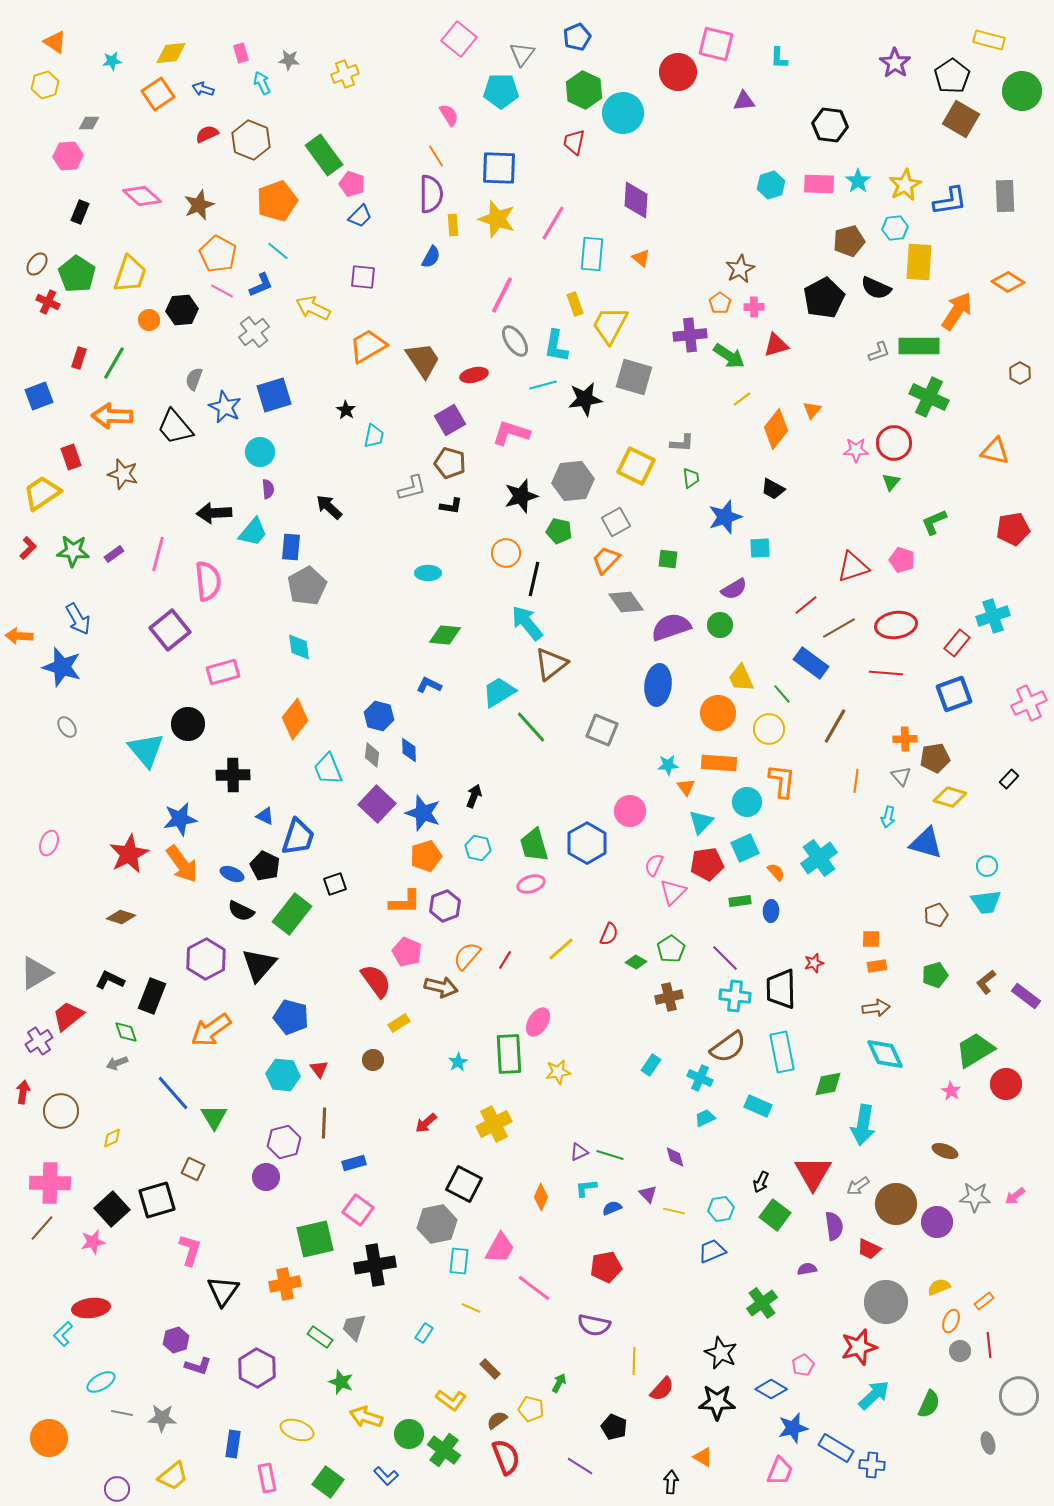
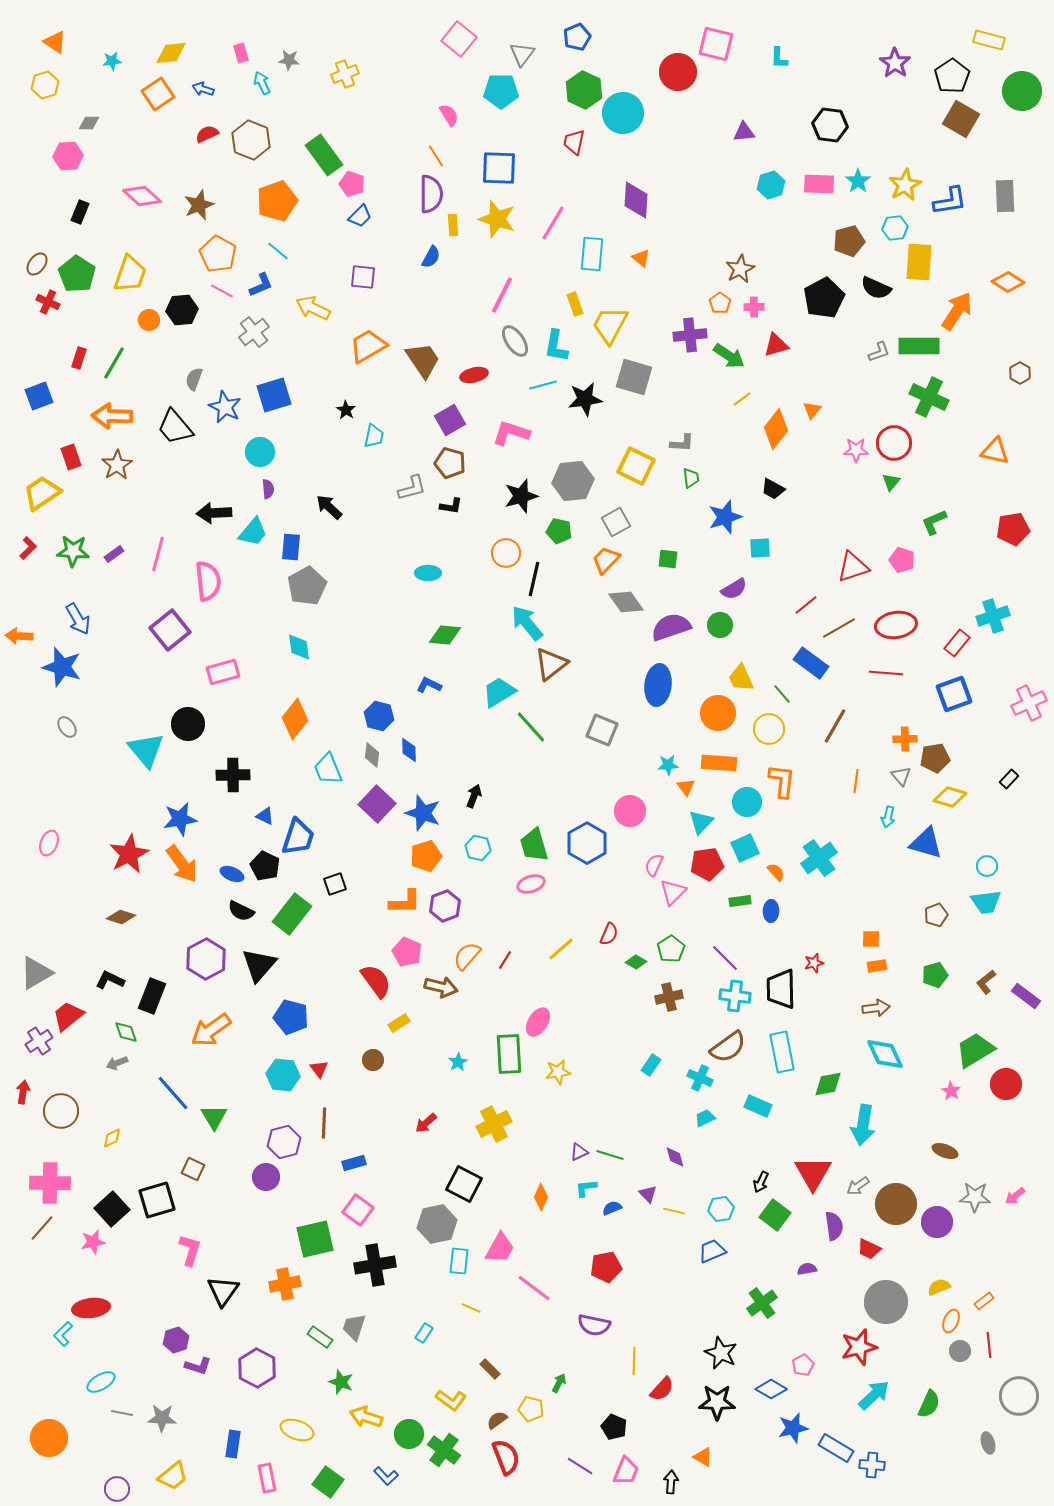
purple triangle at (744, 101): moved 31 px down
brown star at (123, 474): moved 6 px left, 9 px up; rotated 24 degrees clockwise
pink trapezoid at (780, 1471): moved 154 px left
